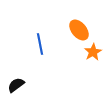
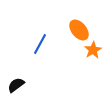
blue line: rotated 40 degrees clockwise
orange star: moved 2 px up
